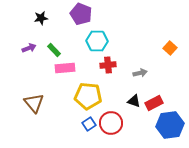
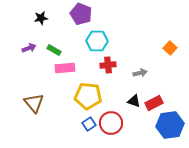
green rectangle: rotated 16 degrees counterclockwise
